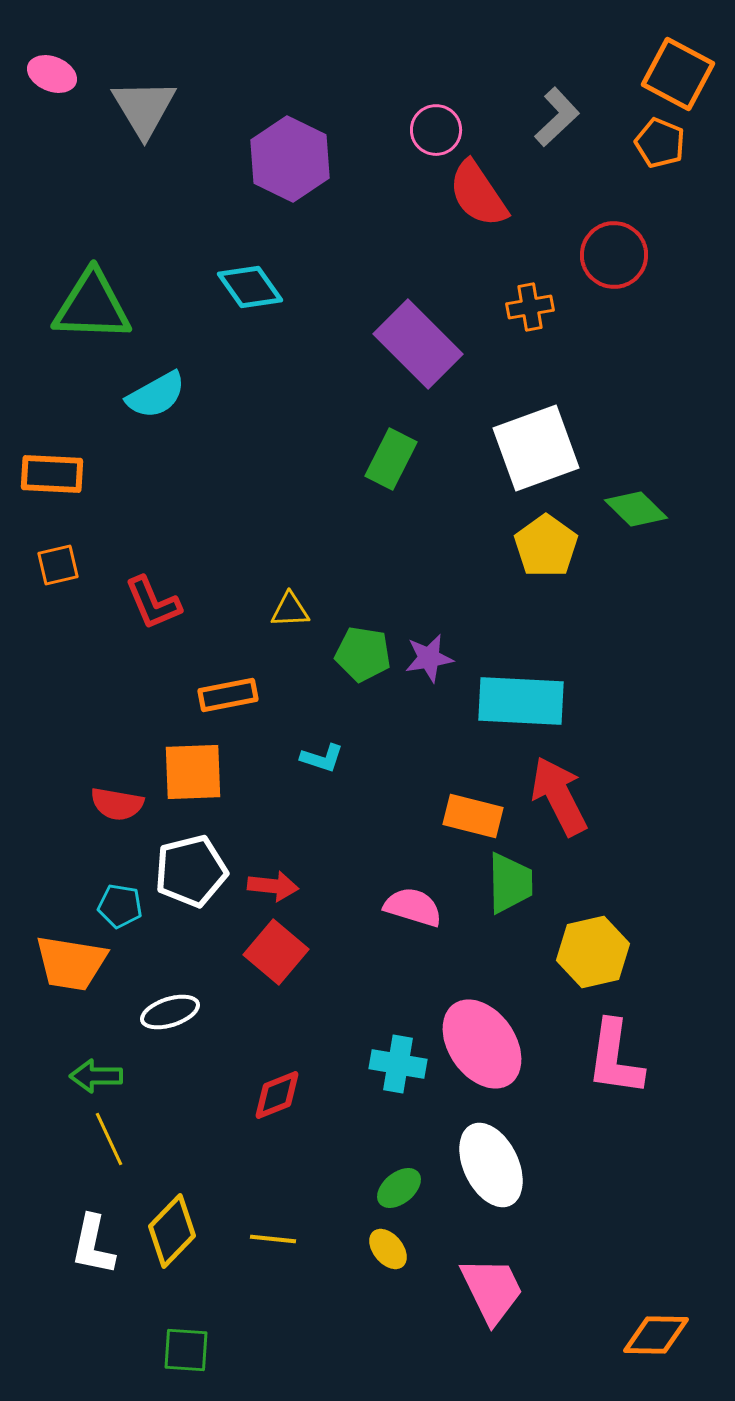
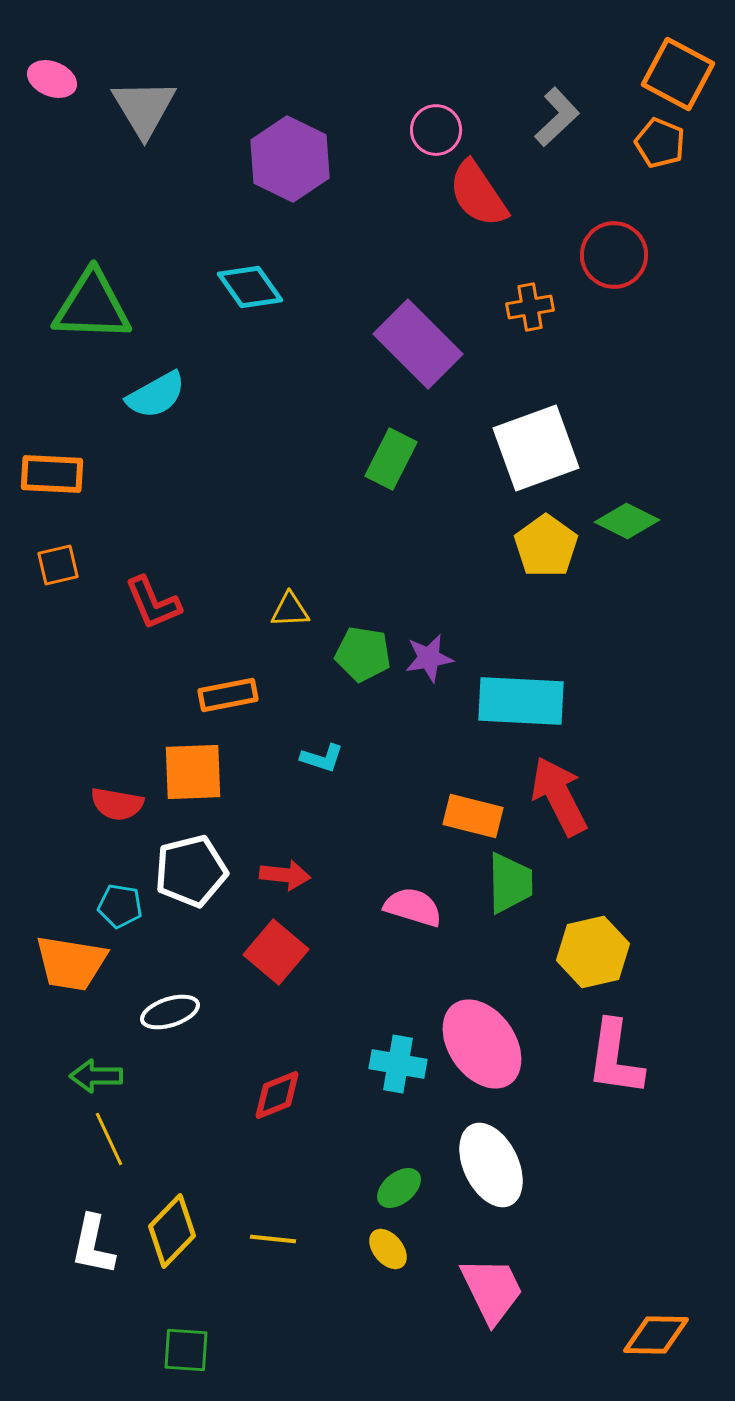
pink ellipse at (52, 74): moved 5 px down
green diamond at (636, 509): moved 9 px left, 12 px down; rotated 18 degrees counterclockwise
red arrow at (273, 886): moved 12 px right, 11 px up
